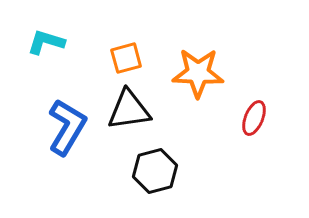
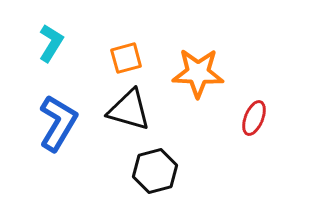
cyan L-shape: moved 5 px right, 1 px down; rotated 105 degrees clockwise
black triangle: rotated 24 degrees clockwise
blue L-shape: moved 9 px left, 4 px up
